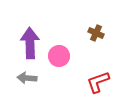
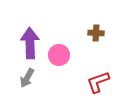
brown cross: rotated 21 degrees counterclockwise
pink circle: moved 1 px up
gray arrow: rotated 66 degrees counterclockwise
